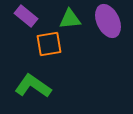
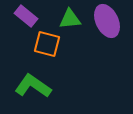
purple ellipse: moved 1 px left
orange square: moved 2 px left; rotated 24 degrees clockwise
